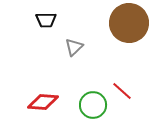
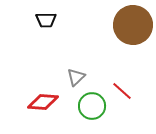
brown circle: moved 4 px right, 2 px down
gray triangle: moved 2 px right, 30 px down
green circle: moved 1 px left, 1 px down
